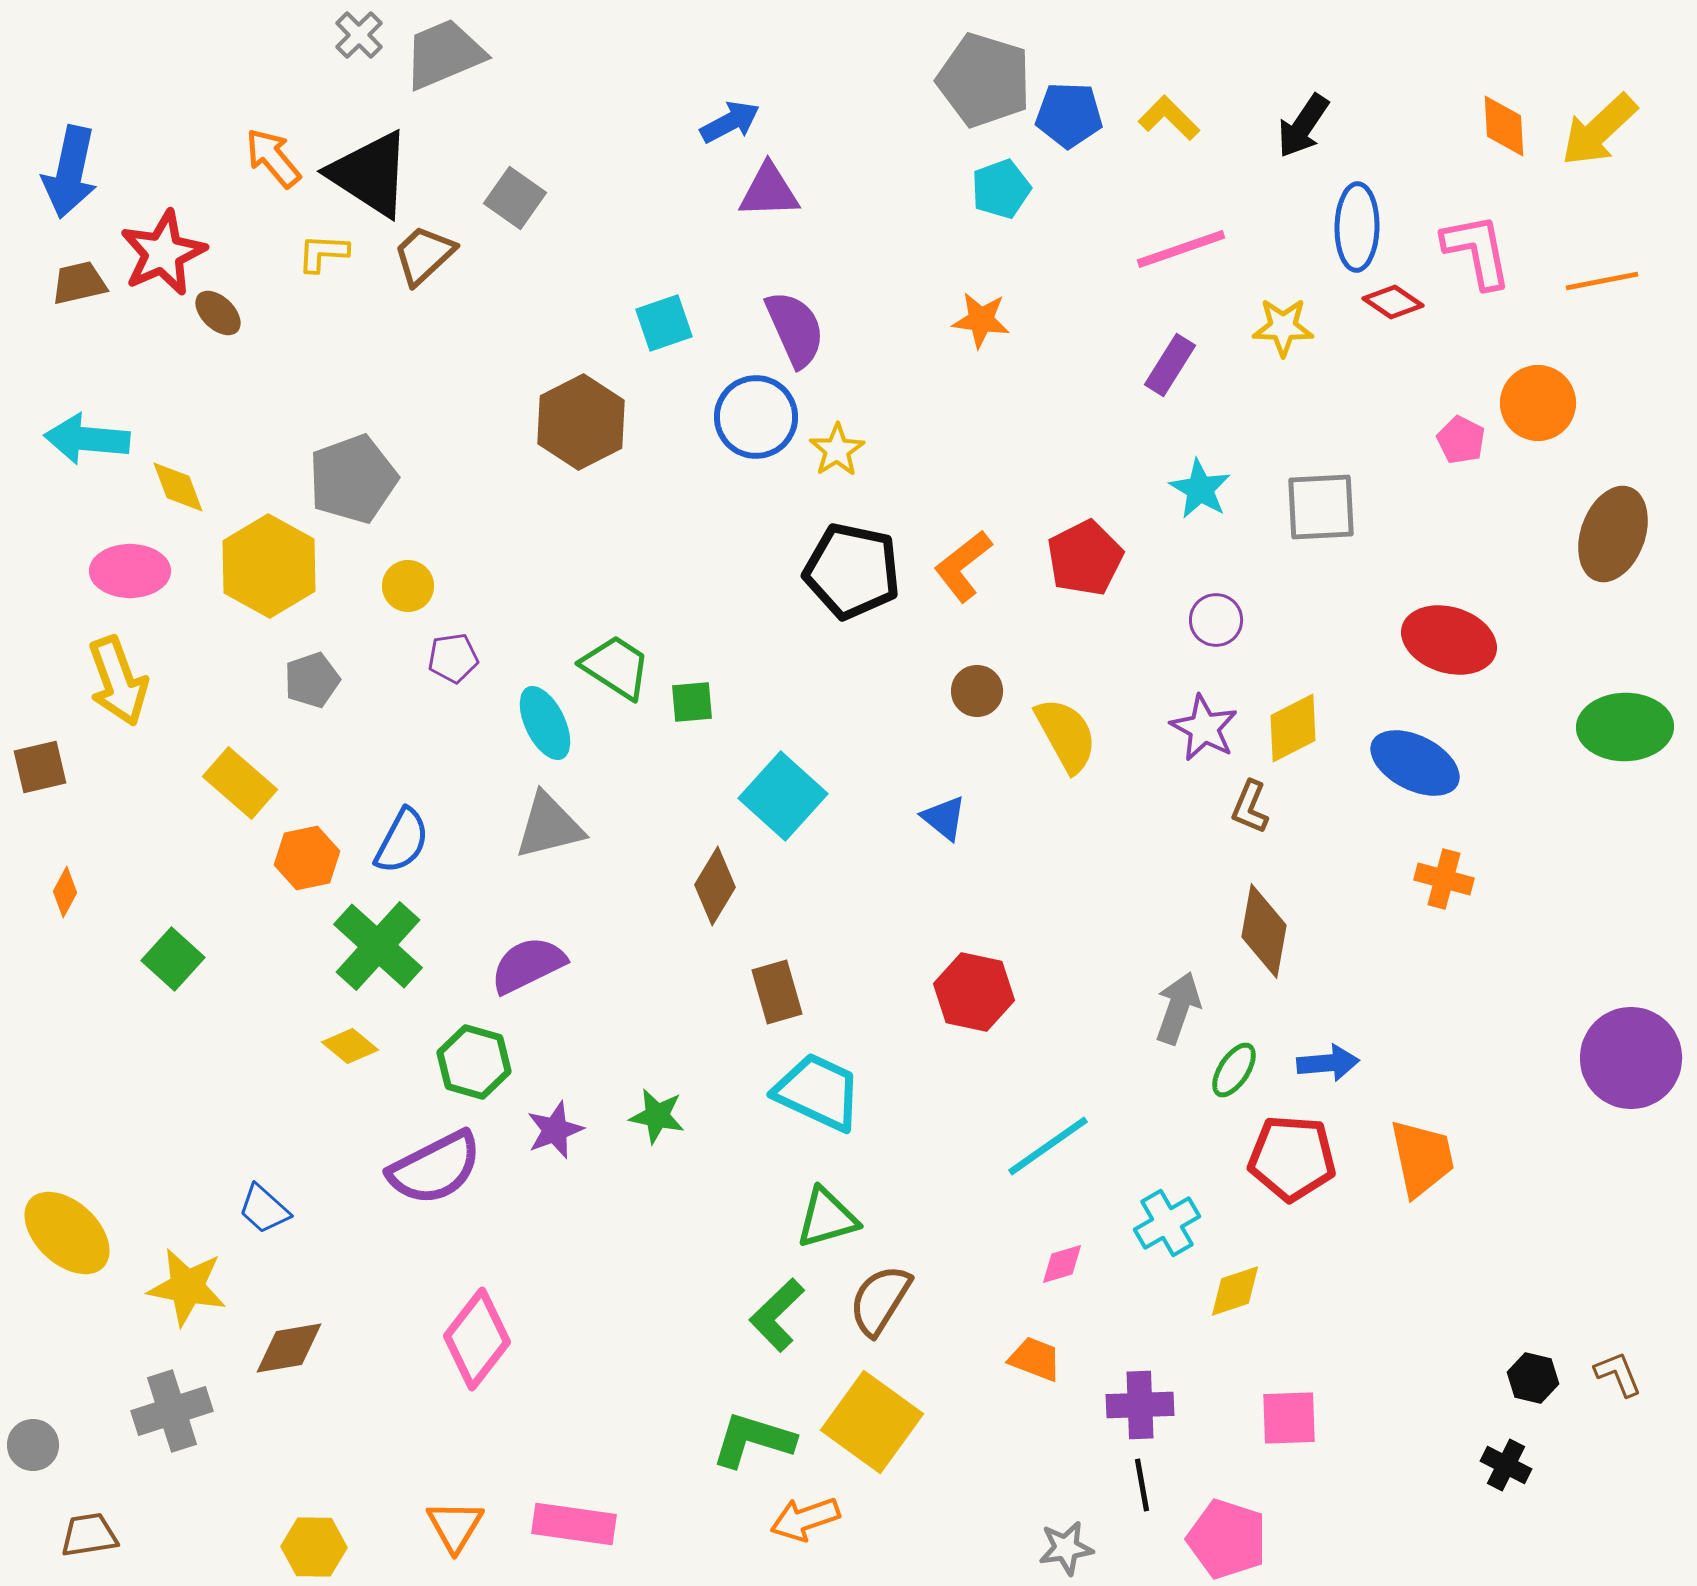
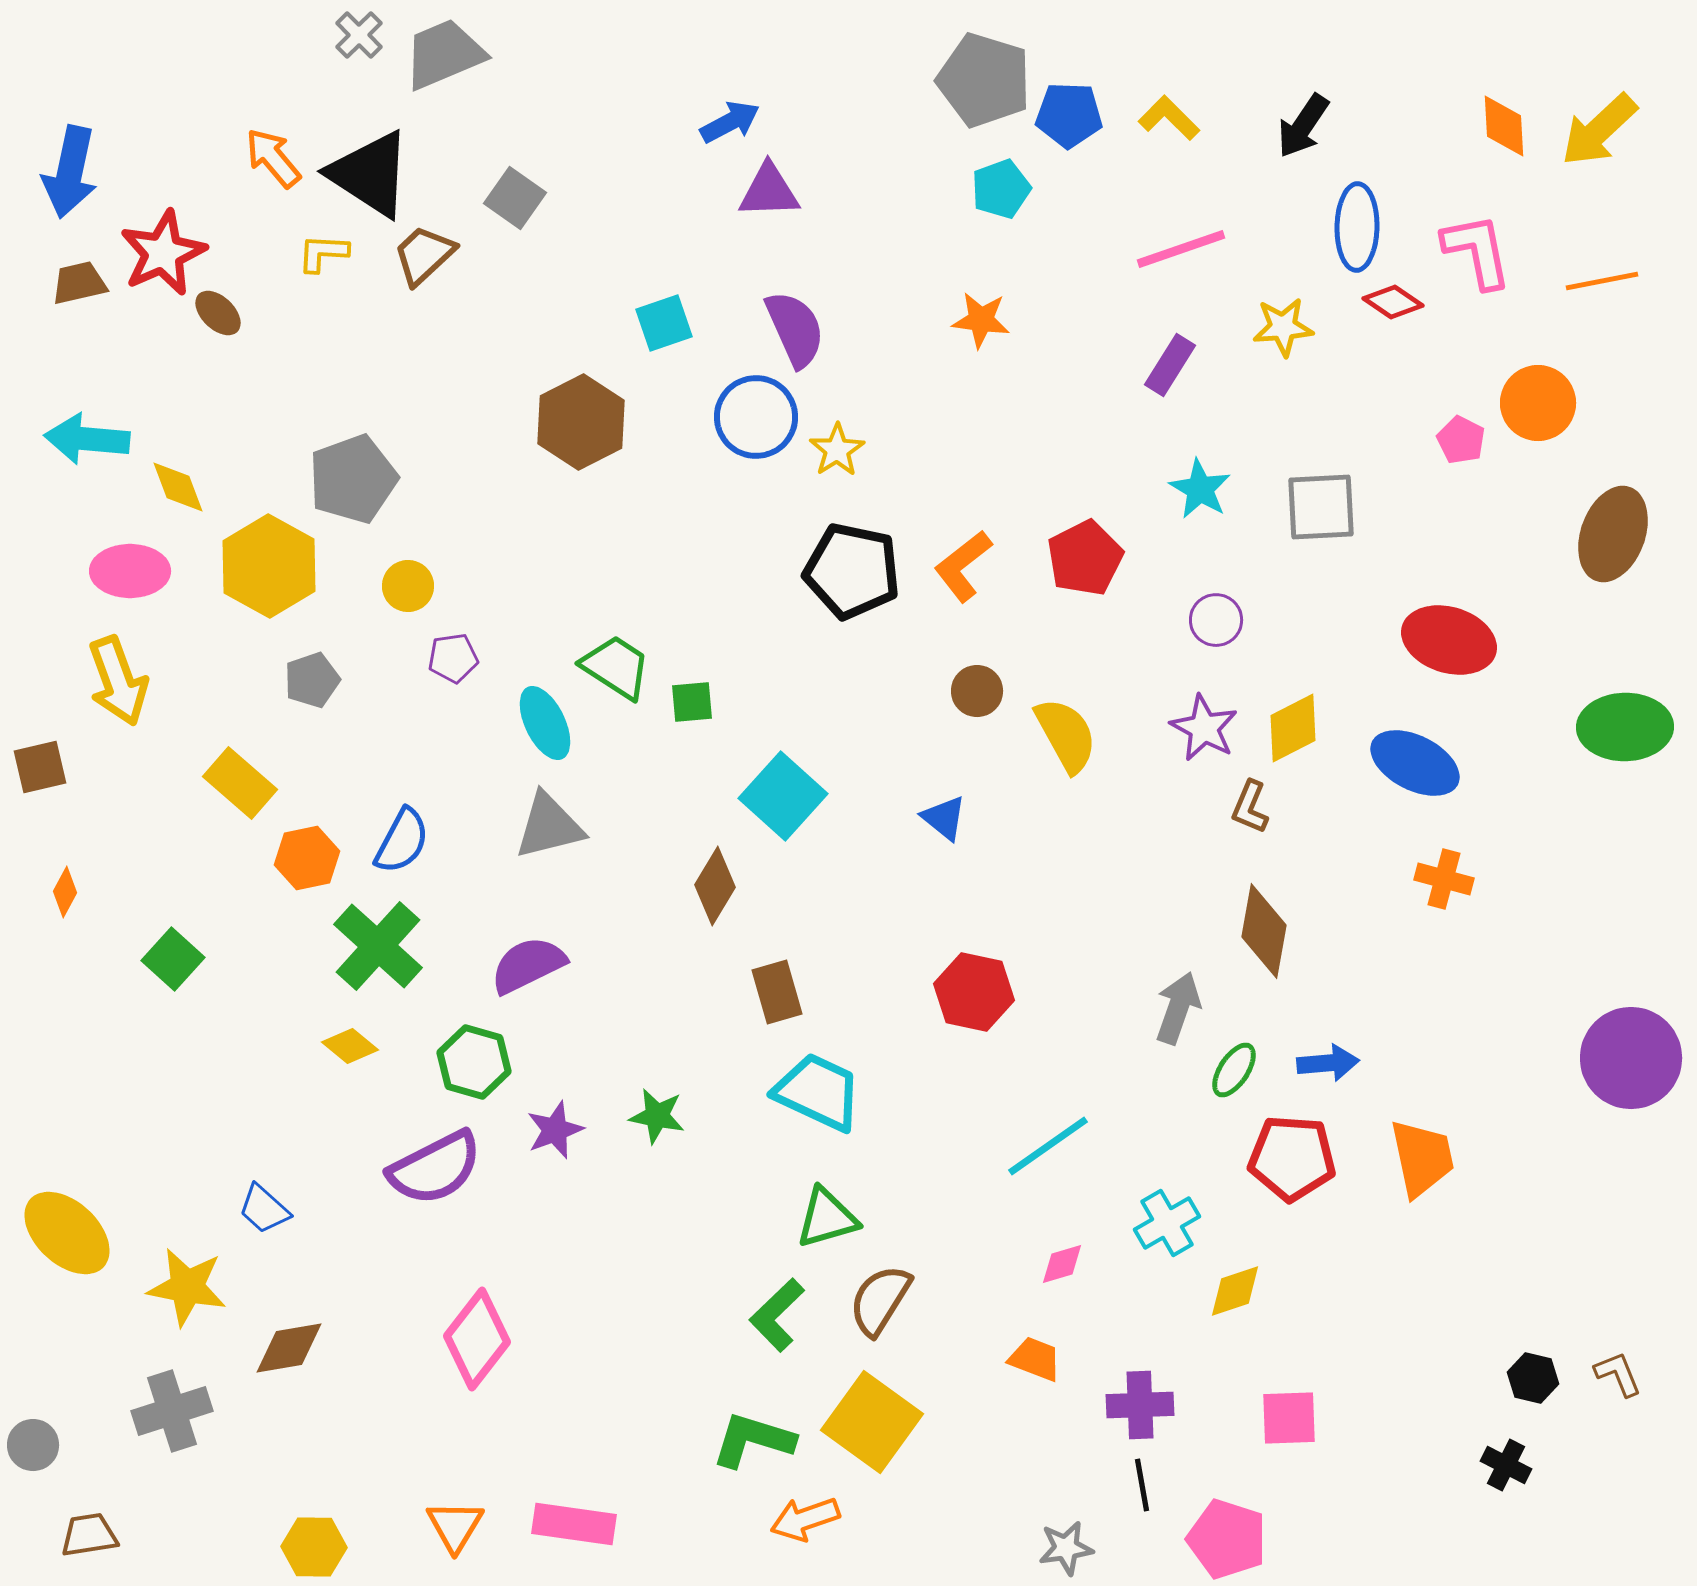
yellow star at (1283, 327): rotated 6 degrees counterclockwise
